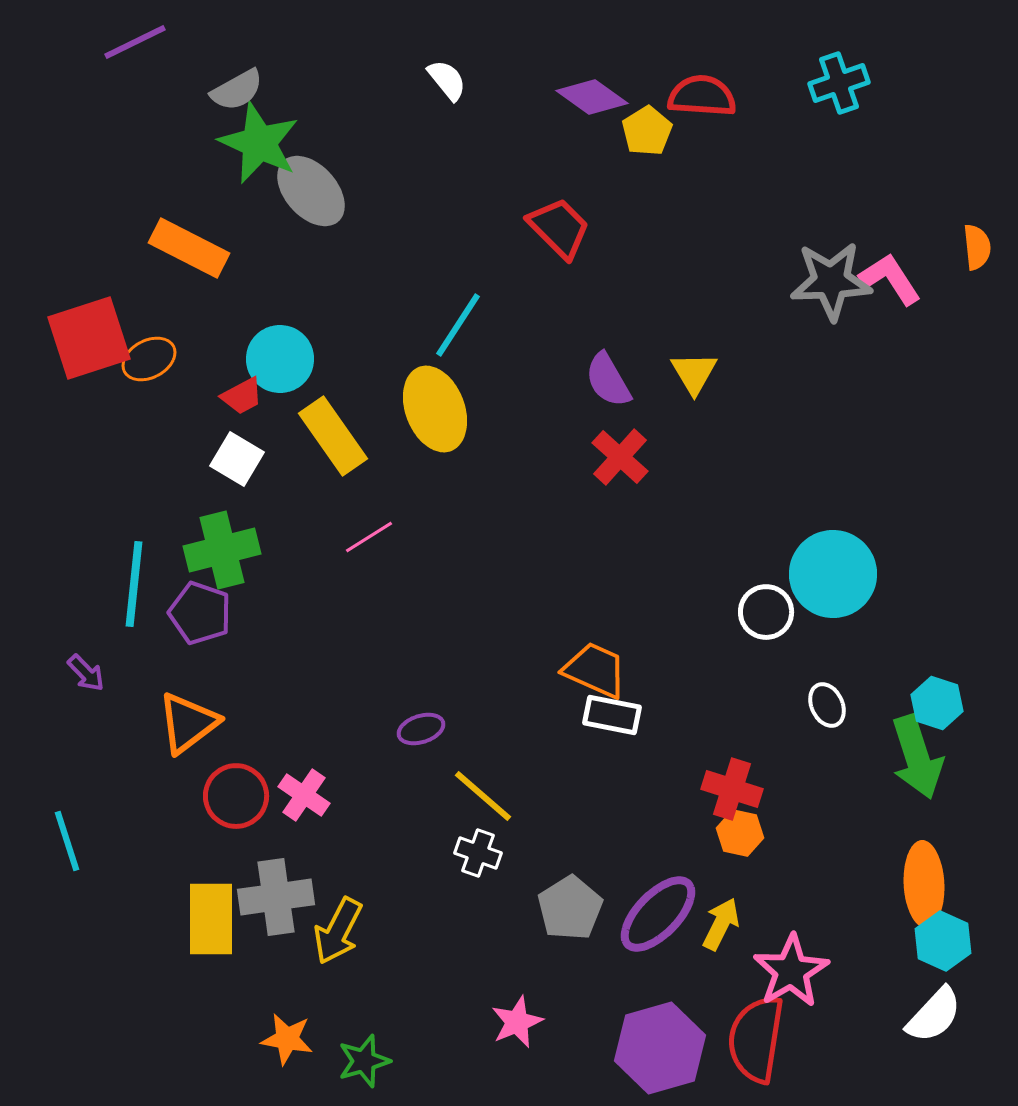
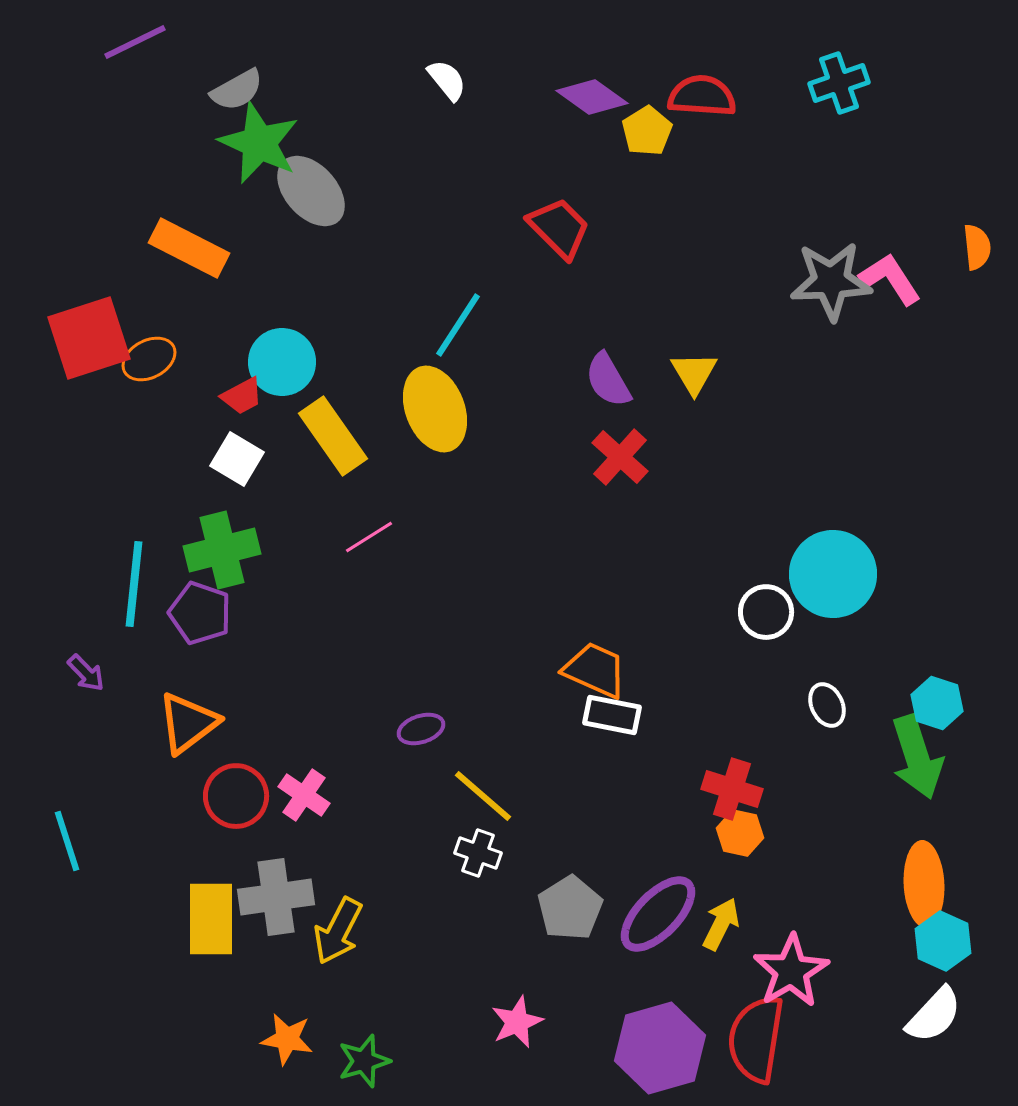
cyan circle at (280, 359): moved 2 px right, 3 px down
